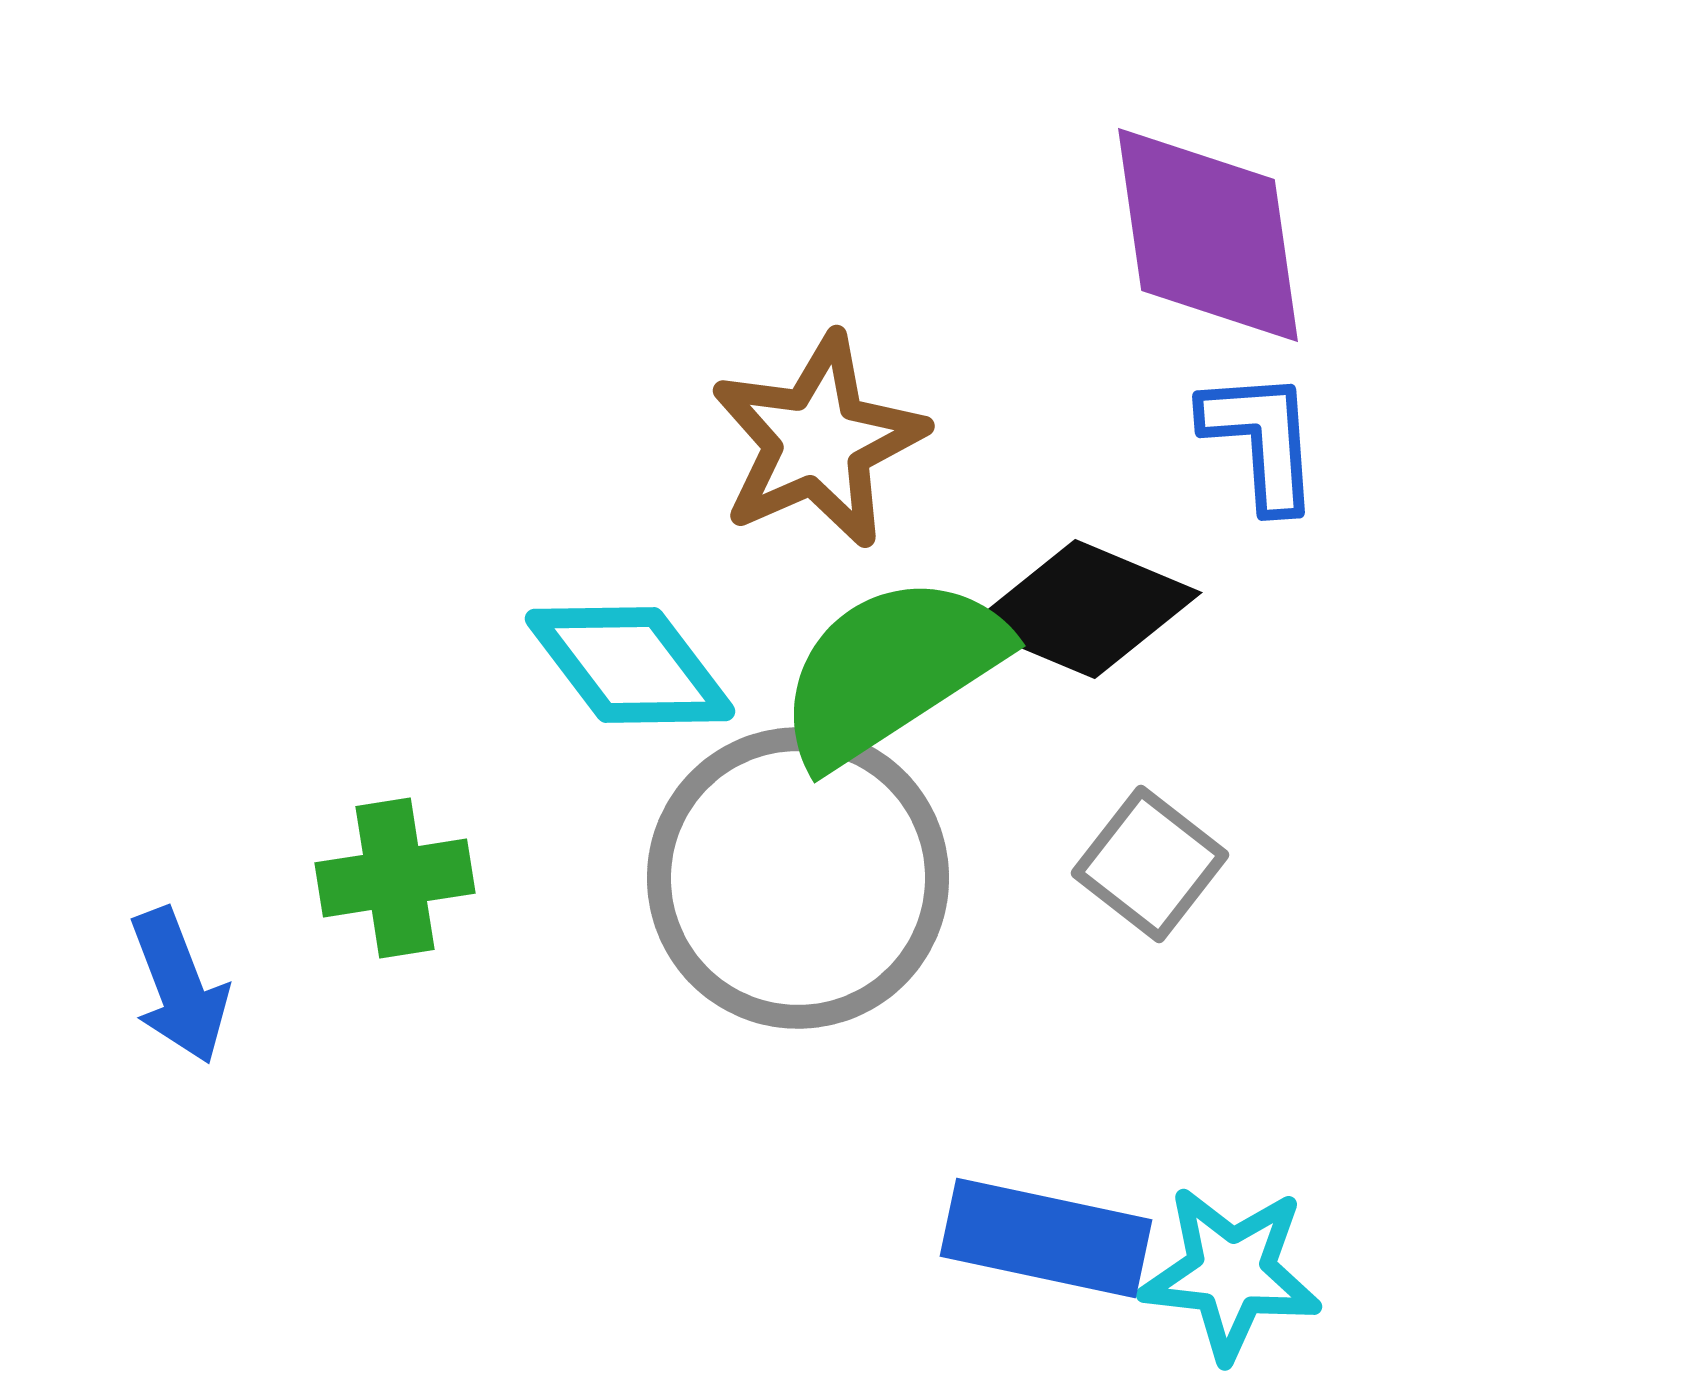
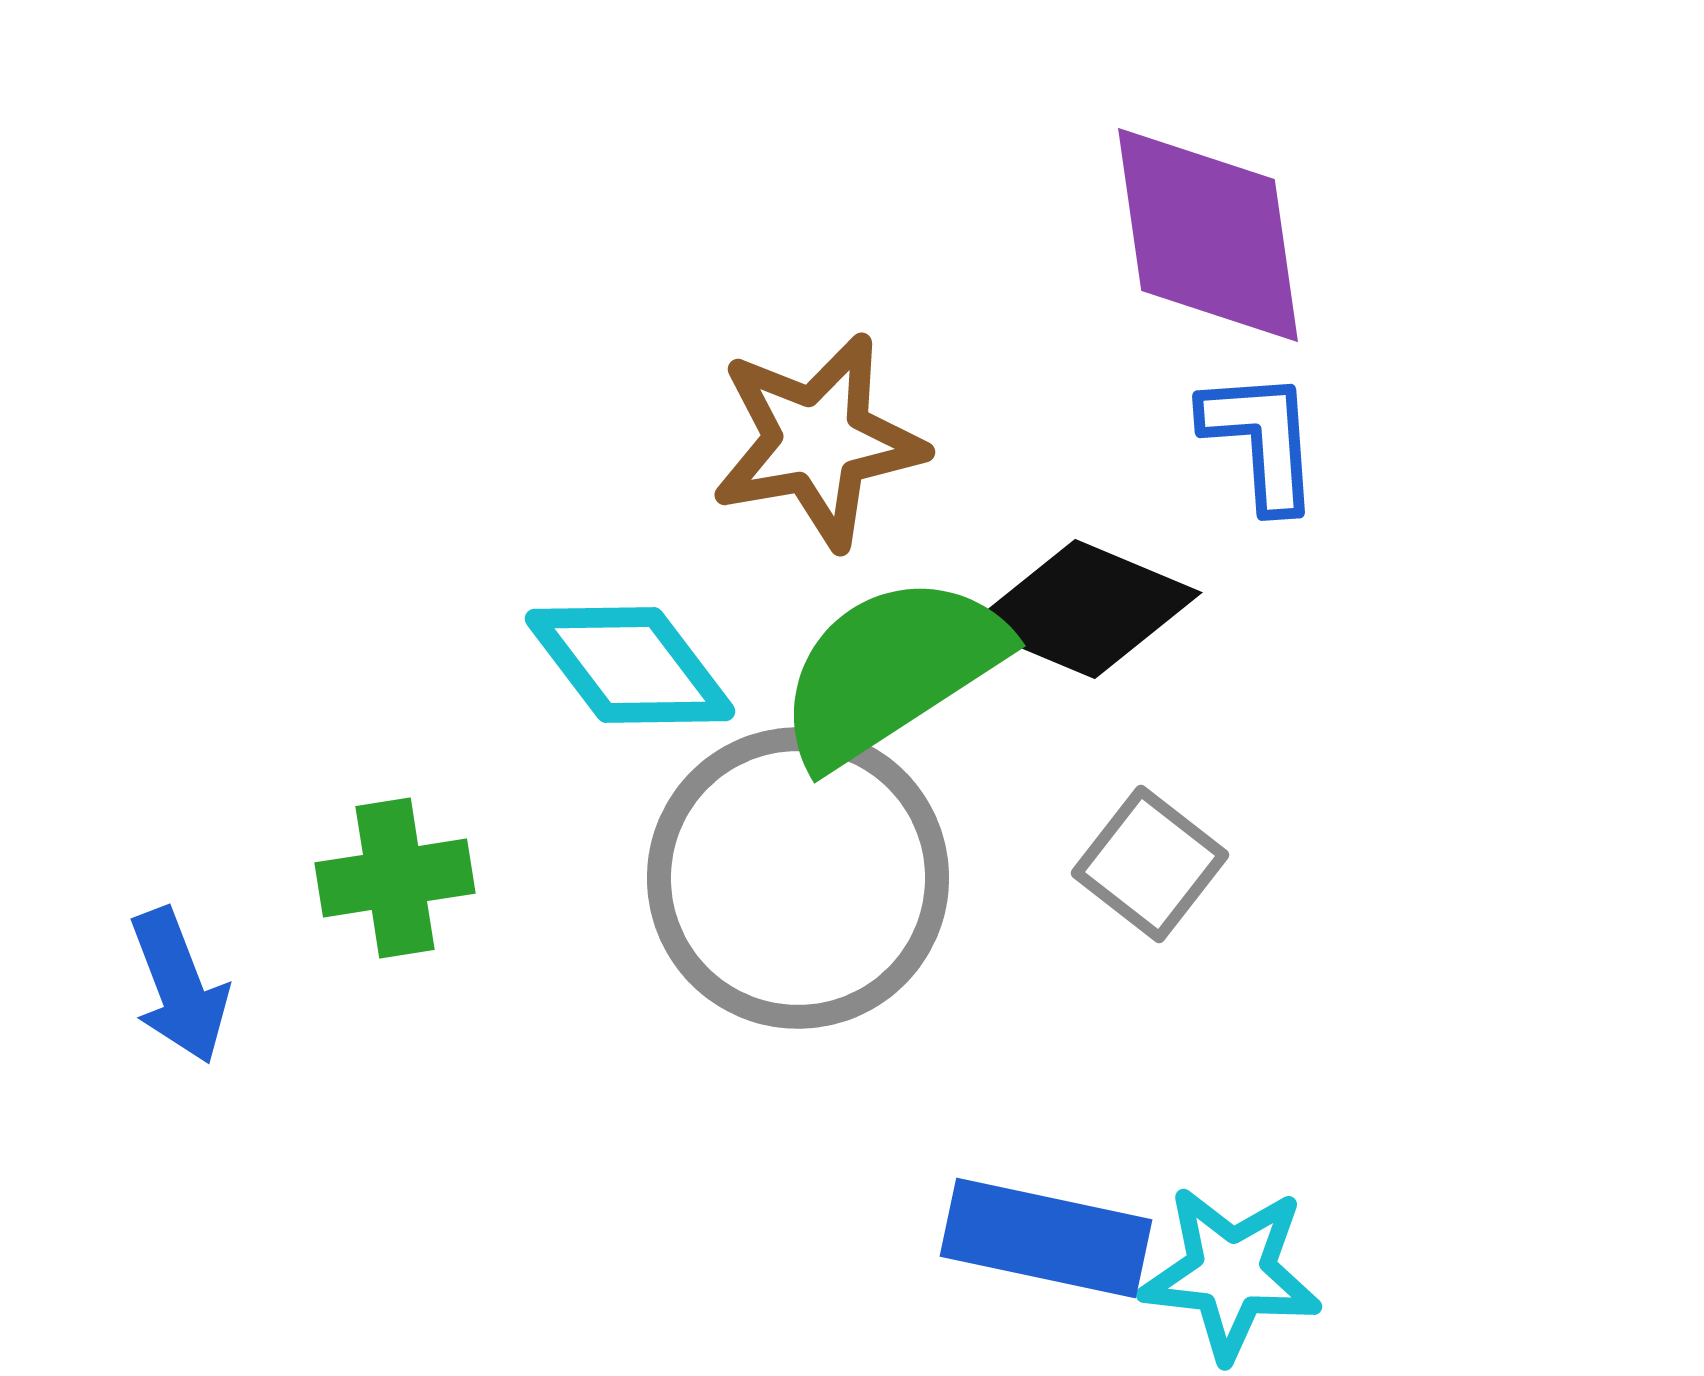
brown star: rotated 14 degrees clockwise
